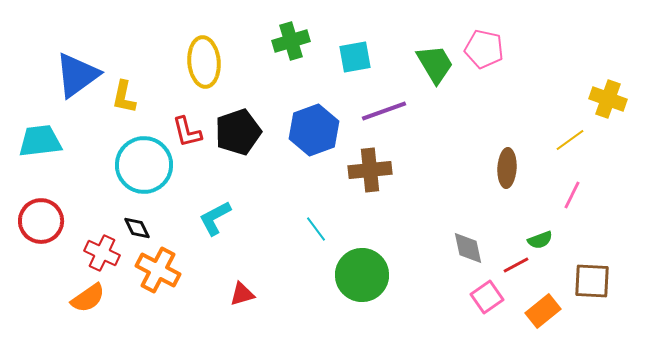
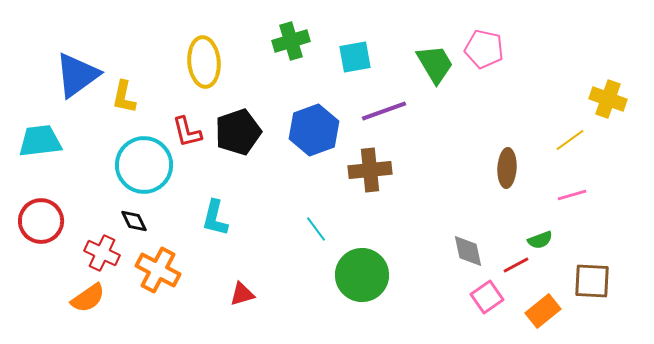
pink line: rotated 48 degrees clockwise
cyan L-shape: rotated 48 degrees counterclockwise
black diamond: moved 3 px left, 7 px up
gray diamond: moved 3 px down
